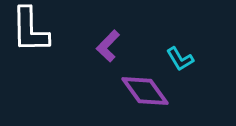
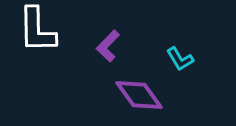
white L-shape: moved 7 px right
purple diamond: moved 6 px left, 4 px down
